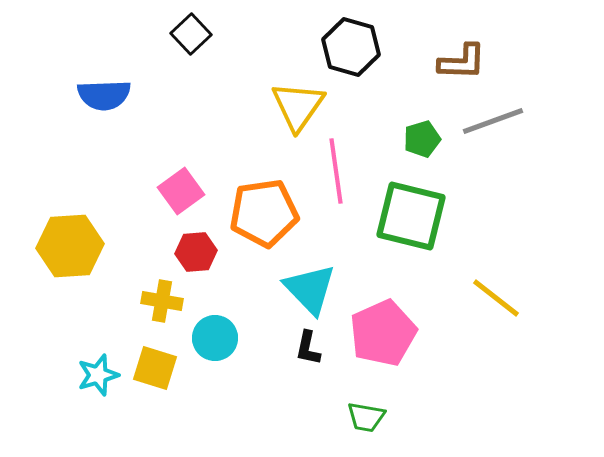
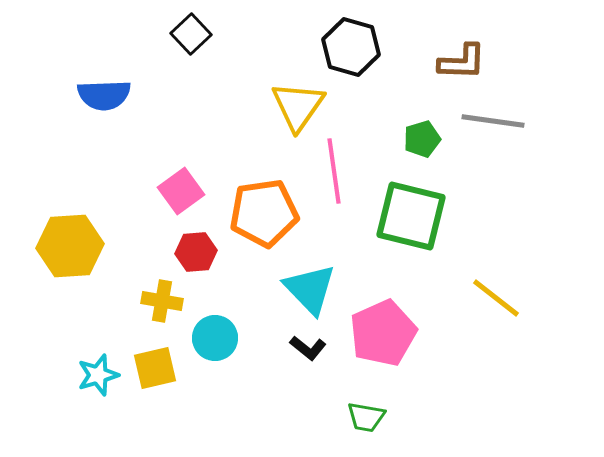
gray line: rotated 28 degrees clockwise
pink line: moved 2 px left
black L-shape: rotated 63 degrees counterclockwise
yellow square: rotated 30 degrees counterclockwise
